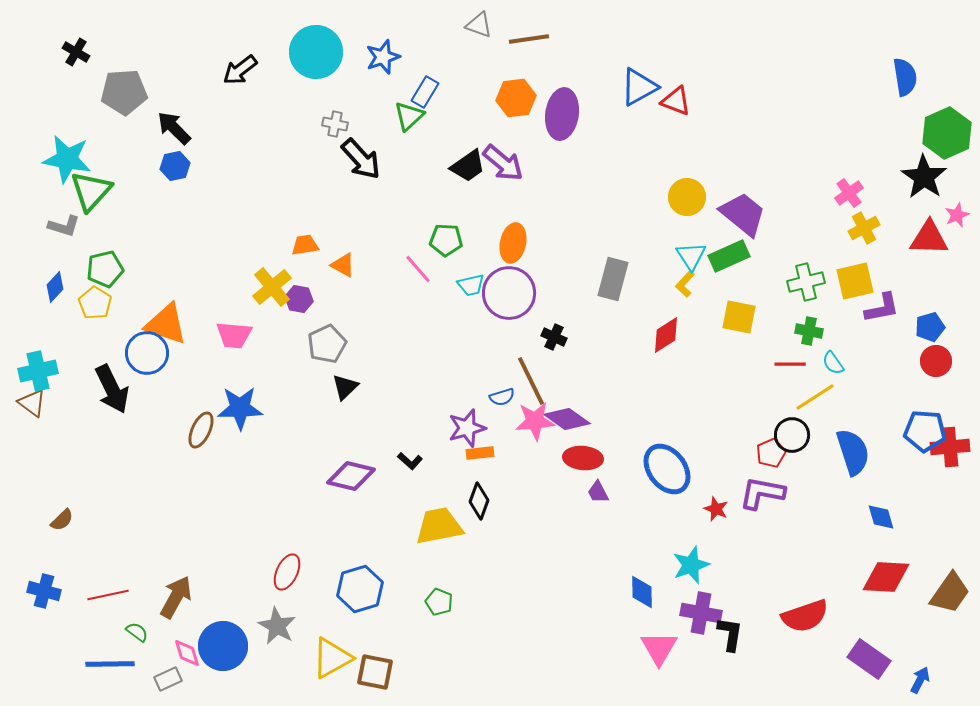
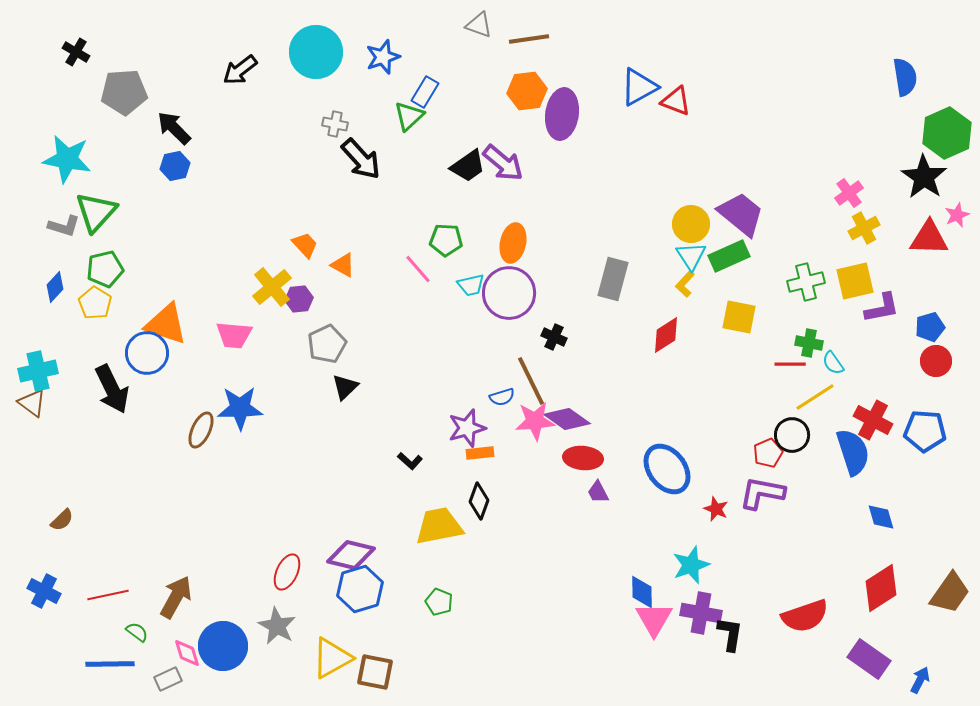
orange hexagon at (516, 98): moved 11 px right, 7 px up
green triangle at (91, 191): moved 5 px right, 21 px down
yellow circle at (687, 197): moved 4 px right, 27 px down
purple trapezoid at (743, 214): moved 2 px left
orange trapezoid at (305, 245): rotated 56 degrees clockwise
purple hexagon at (299, 299): rotated 16 degrees counterclockwise
green cross at (809, 331): moved 12 px down
red cross at (950, 447): moved 77 px left, 27 px up; rotated 33 degrees clockwise
red pentagon at (771, 453): moved 3 px left
purple diamond at (351, 476): moved 79 px down
red diamond at (886, 577): moved 5 px left, 11 px down; rotated 36 degrees counterclockwise
blue cross at (44, 591): rotated 12 degrees clockwise
pink triangle at (659, 648): moved 5 px left, 29 px up
